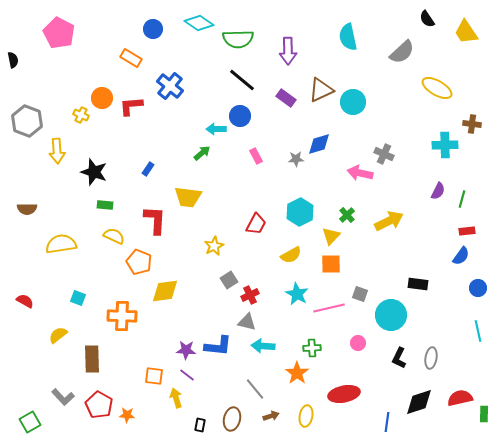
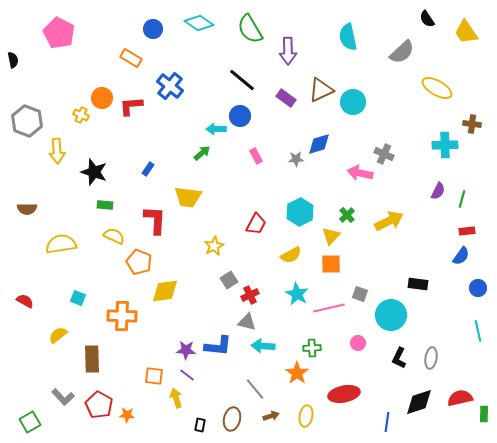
green semicircle at (238, 39): moved 12 px right, 10 px up; rotated 60 degrees clockwise
